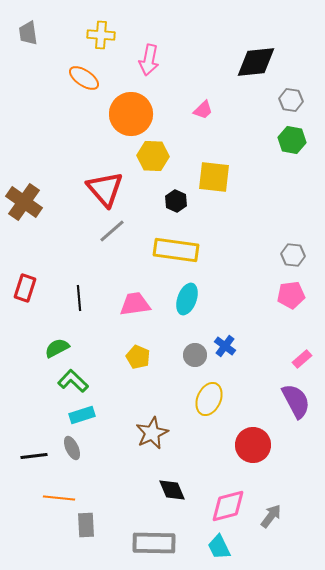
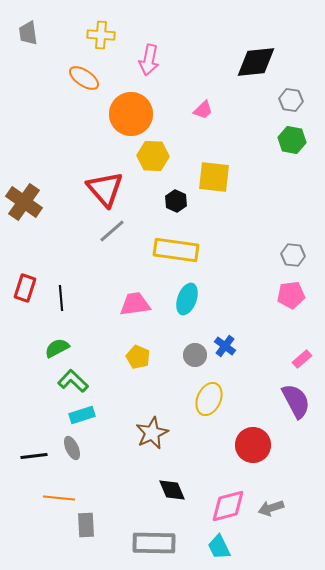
black line at (79, 298): moved 18 px left
gray arrow at (271, 516): moved 8 px up; rotated 145 degrees counterclockwise
